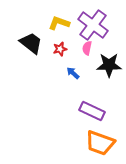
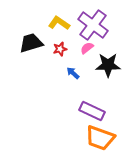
yellow L-shape: rotated 15 degrees clockwise
black trapezoid: rotated 55 degrees counterclockwise
pink semicircle: rotated 40 degrees clockwise
black star: moved 1 px left
orange trapezoid: moved 5 px up
